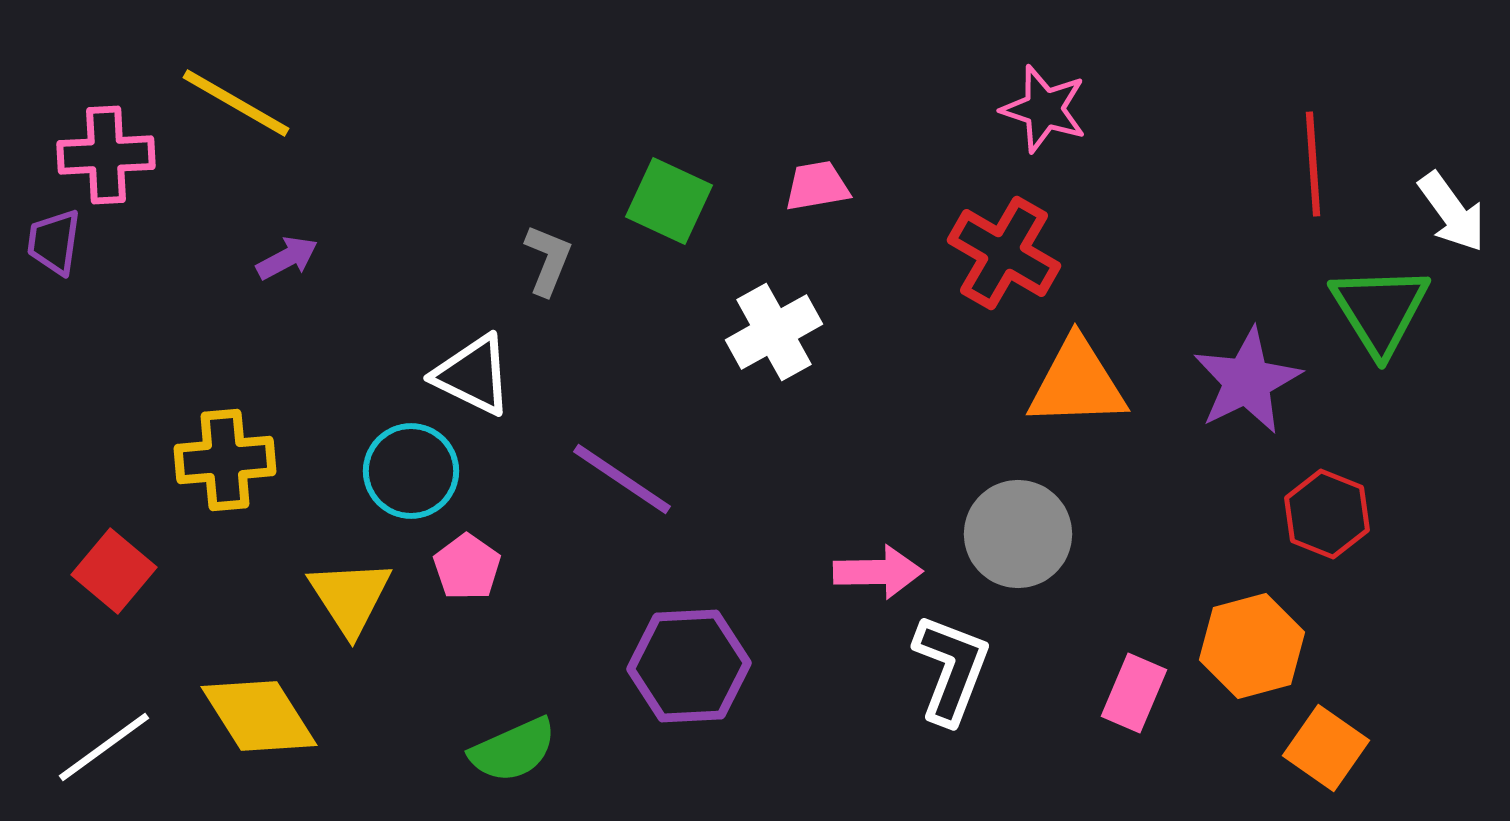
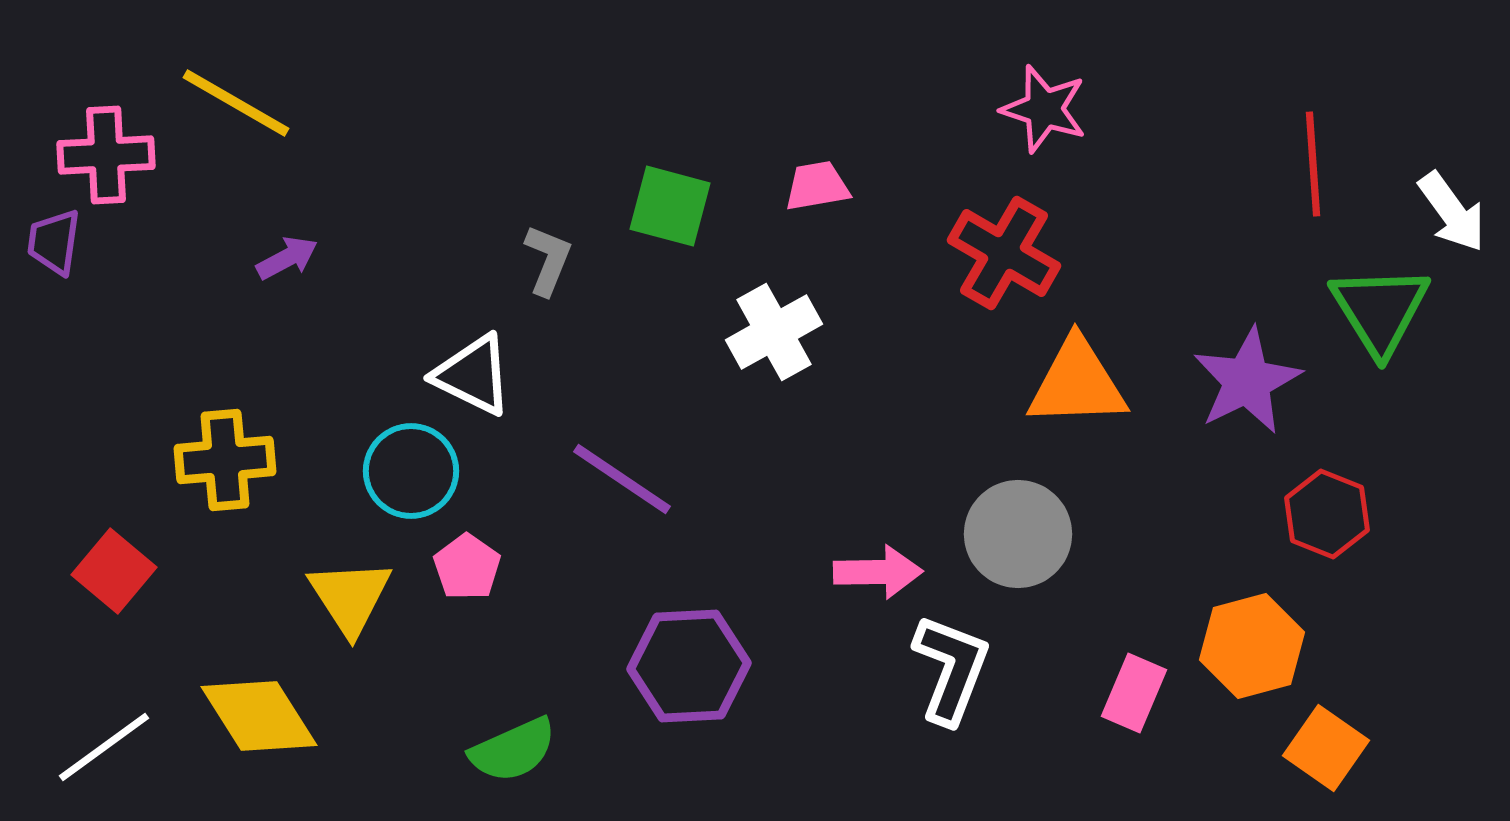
green square: moved 1 px right, 5 px down; rotated 10 degrees counterclockwise
